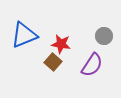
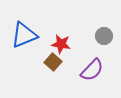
purple semicircle: moved 5 px down; rotated 10 degrees clockwise
